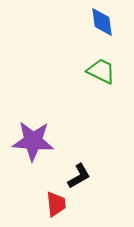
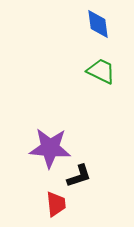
blue diamond: moved 4 px left, 2 px down
purple star: moved 17 px right, 7 px down
black L-shape: rotated 12 degrees clockwise
